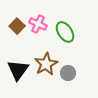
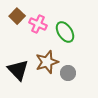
brown square: moved 10 px up
brown star: moved 1 px right, 2 px up; rotated 10 degrees clockwise
black triangle: rotated 20 degrees counterclockwise
